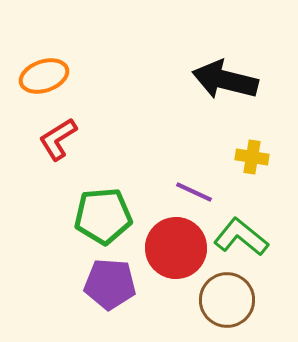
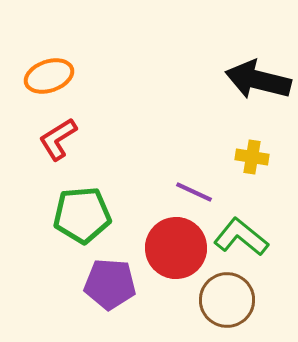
orange ellipse: moved 5 px right
black arrow: moved 33 px right
green pentagon: moved 21 px left, 1 px up
